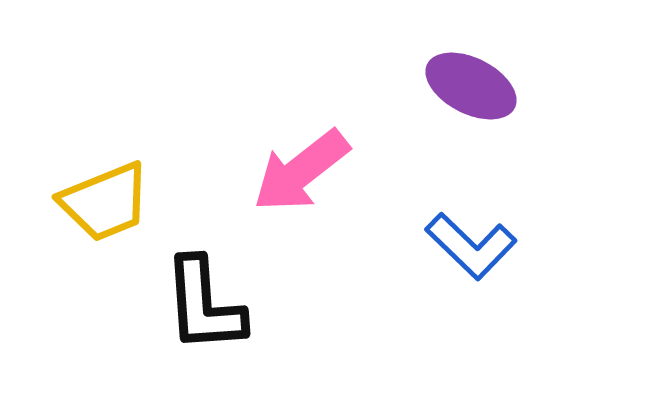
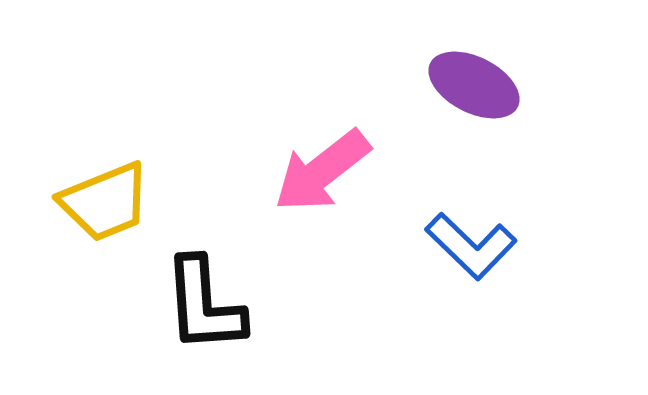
purple ellipse: moved 3 px right, 1 px up
pink arrow: moved 21 px right
